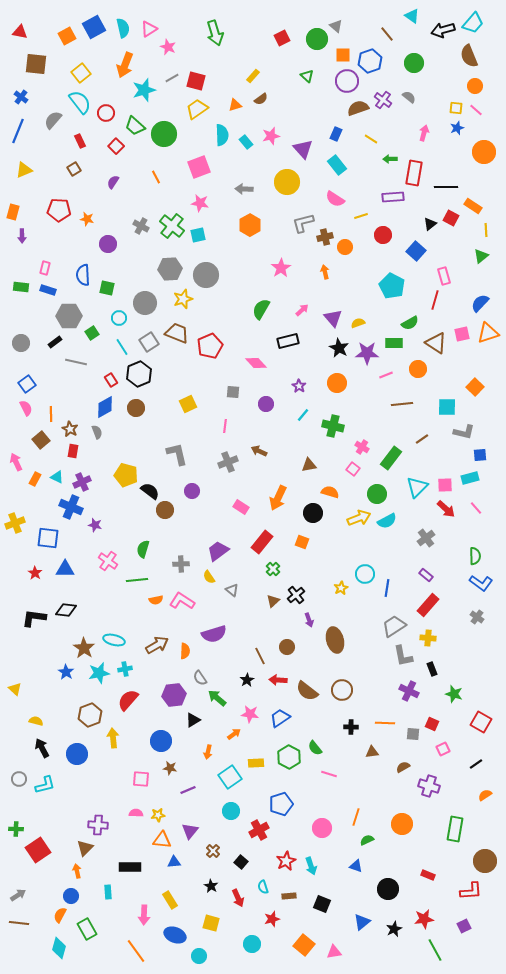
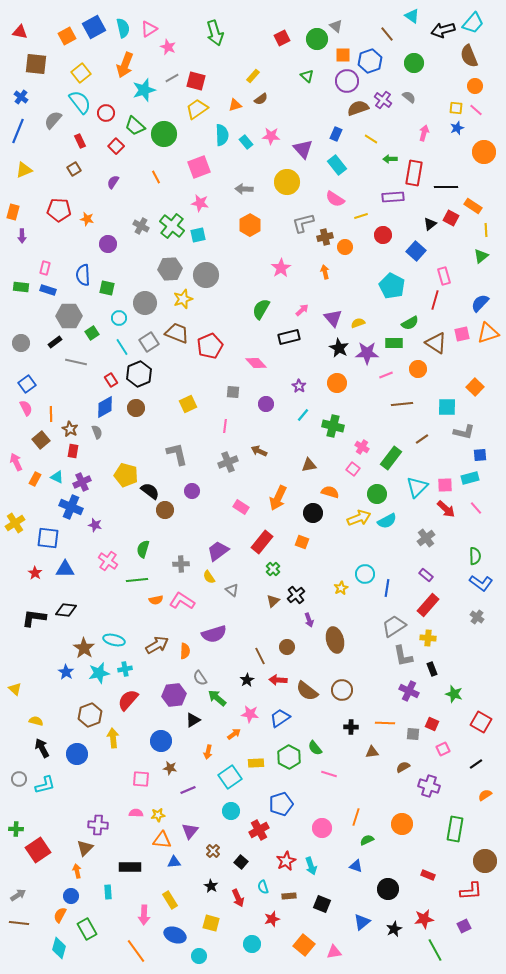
pink star at (271, 136): rotated 18 degrees clockwise
black rectangle at (288, 341): moved 1 px right, 4 px up
yellow cross at (15, 523): rotated 12 degrees counterclockwise
